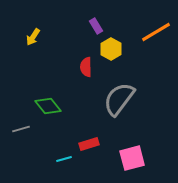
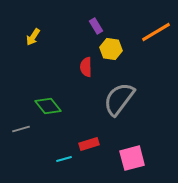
yellow hexagon: rotated 20 degrees counterclockwise
